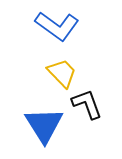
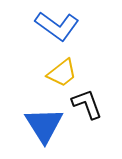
yellow trapezoid: rotated 96 degrees clockwise
